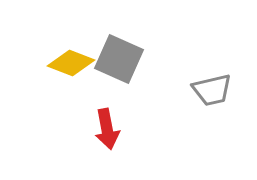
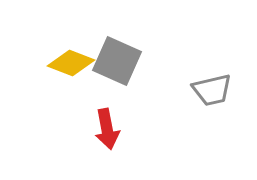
gray square: moved 2 px left, 2 px down
